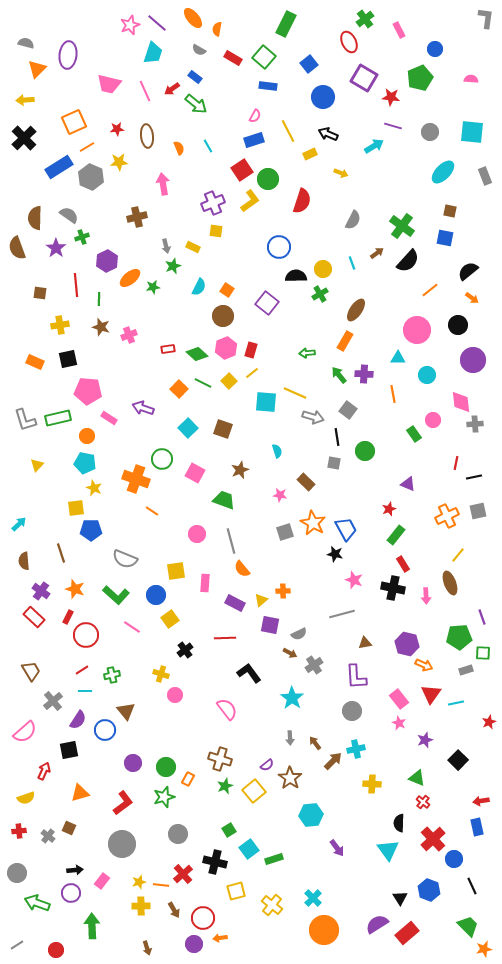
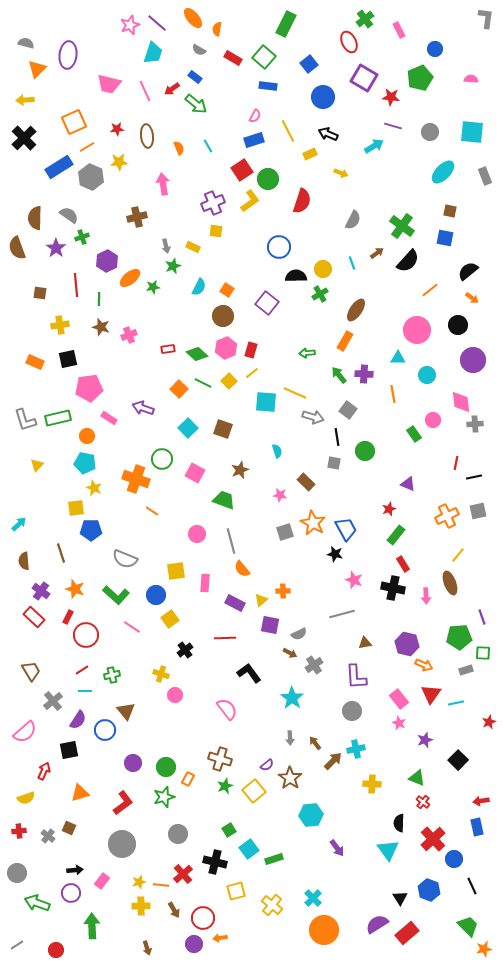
pink pentagon at (88, 391): moved 1 px right, 3 px up; rotated 12 degrees counterclockwise
